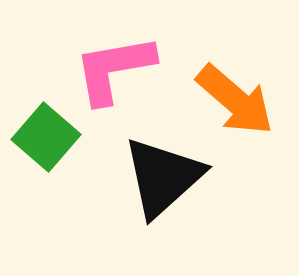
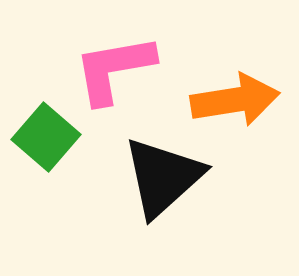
orange arrow: rotated 50 degrees counterclockwise
